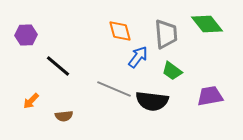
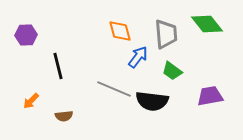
black line: rotated 36 degrees clockwise
